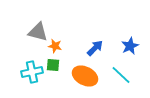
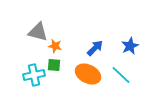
green square: moved 1 px right
cyan cross: moved 2 px right, 3 px down
orange ellipse: moved 3 px right, 2 px up
